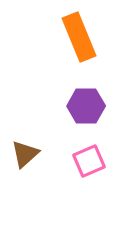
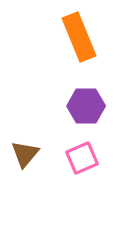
brown triangle: rotated 8 degrees counterclockwise
pink square: moved 7 px left, 3 px up
